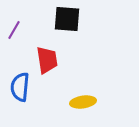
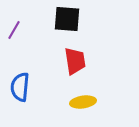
red trapezoid: moved 28 px right, 1 px down
